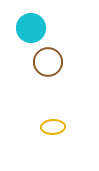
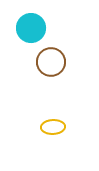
brown circle: moved 3 px right
